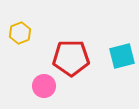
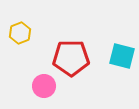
cyan square: rotated 28 degrees clockwise
